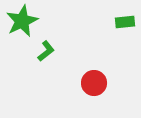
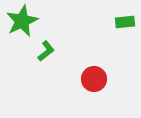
red circle: moved 4 px up
